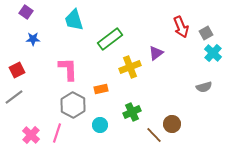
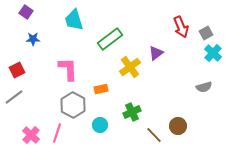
yellow cross: rotated 15 degrees counterclockwise
brown circle: moved 6 px right, 2 px down
